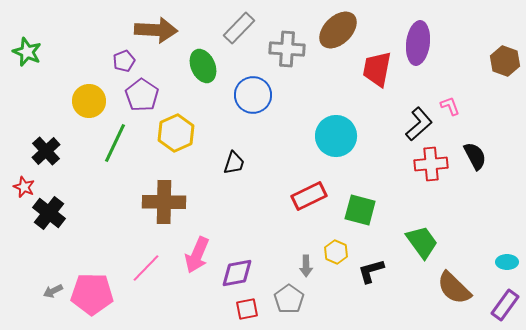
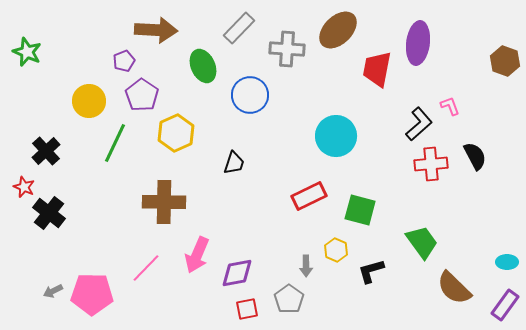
blue circle at (253, 95): moved 3 px left
yellow hexagon at (336, 252): moved 2 px up
